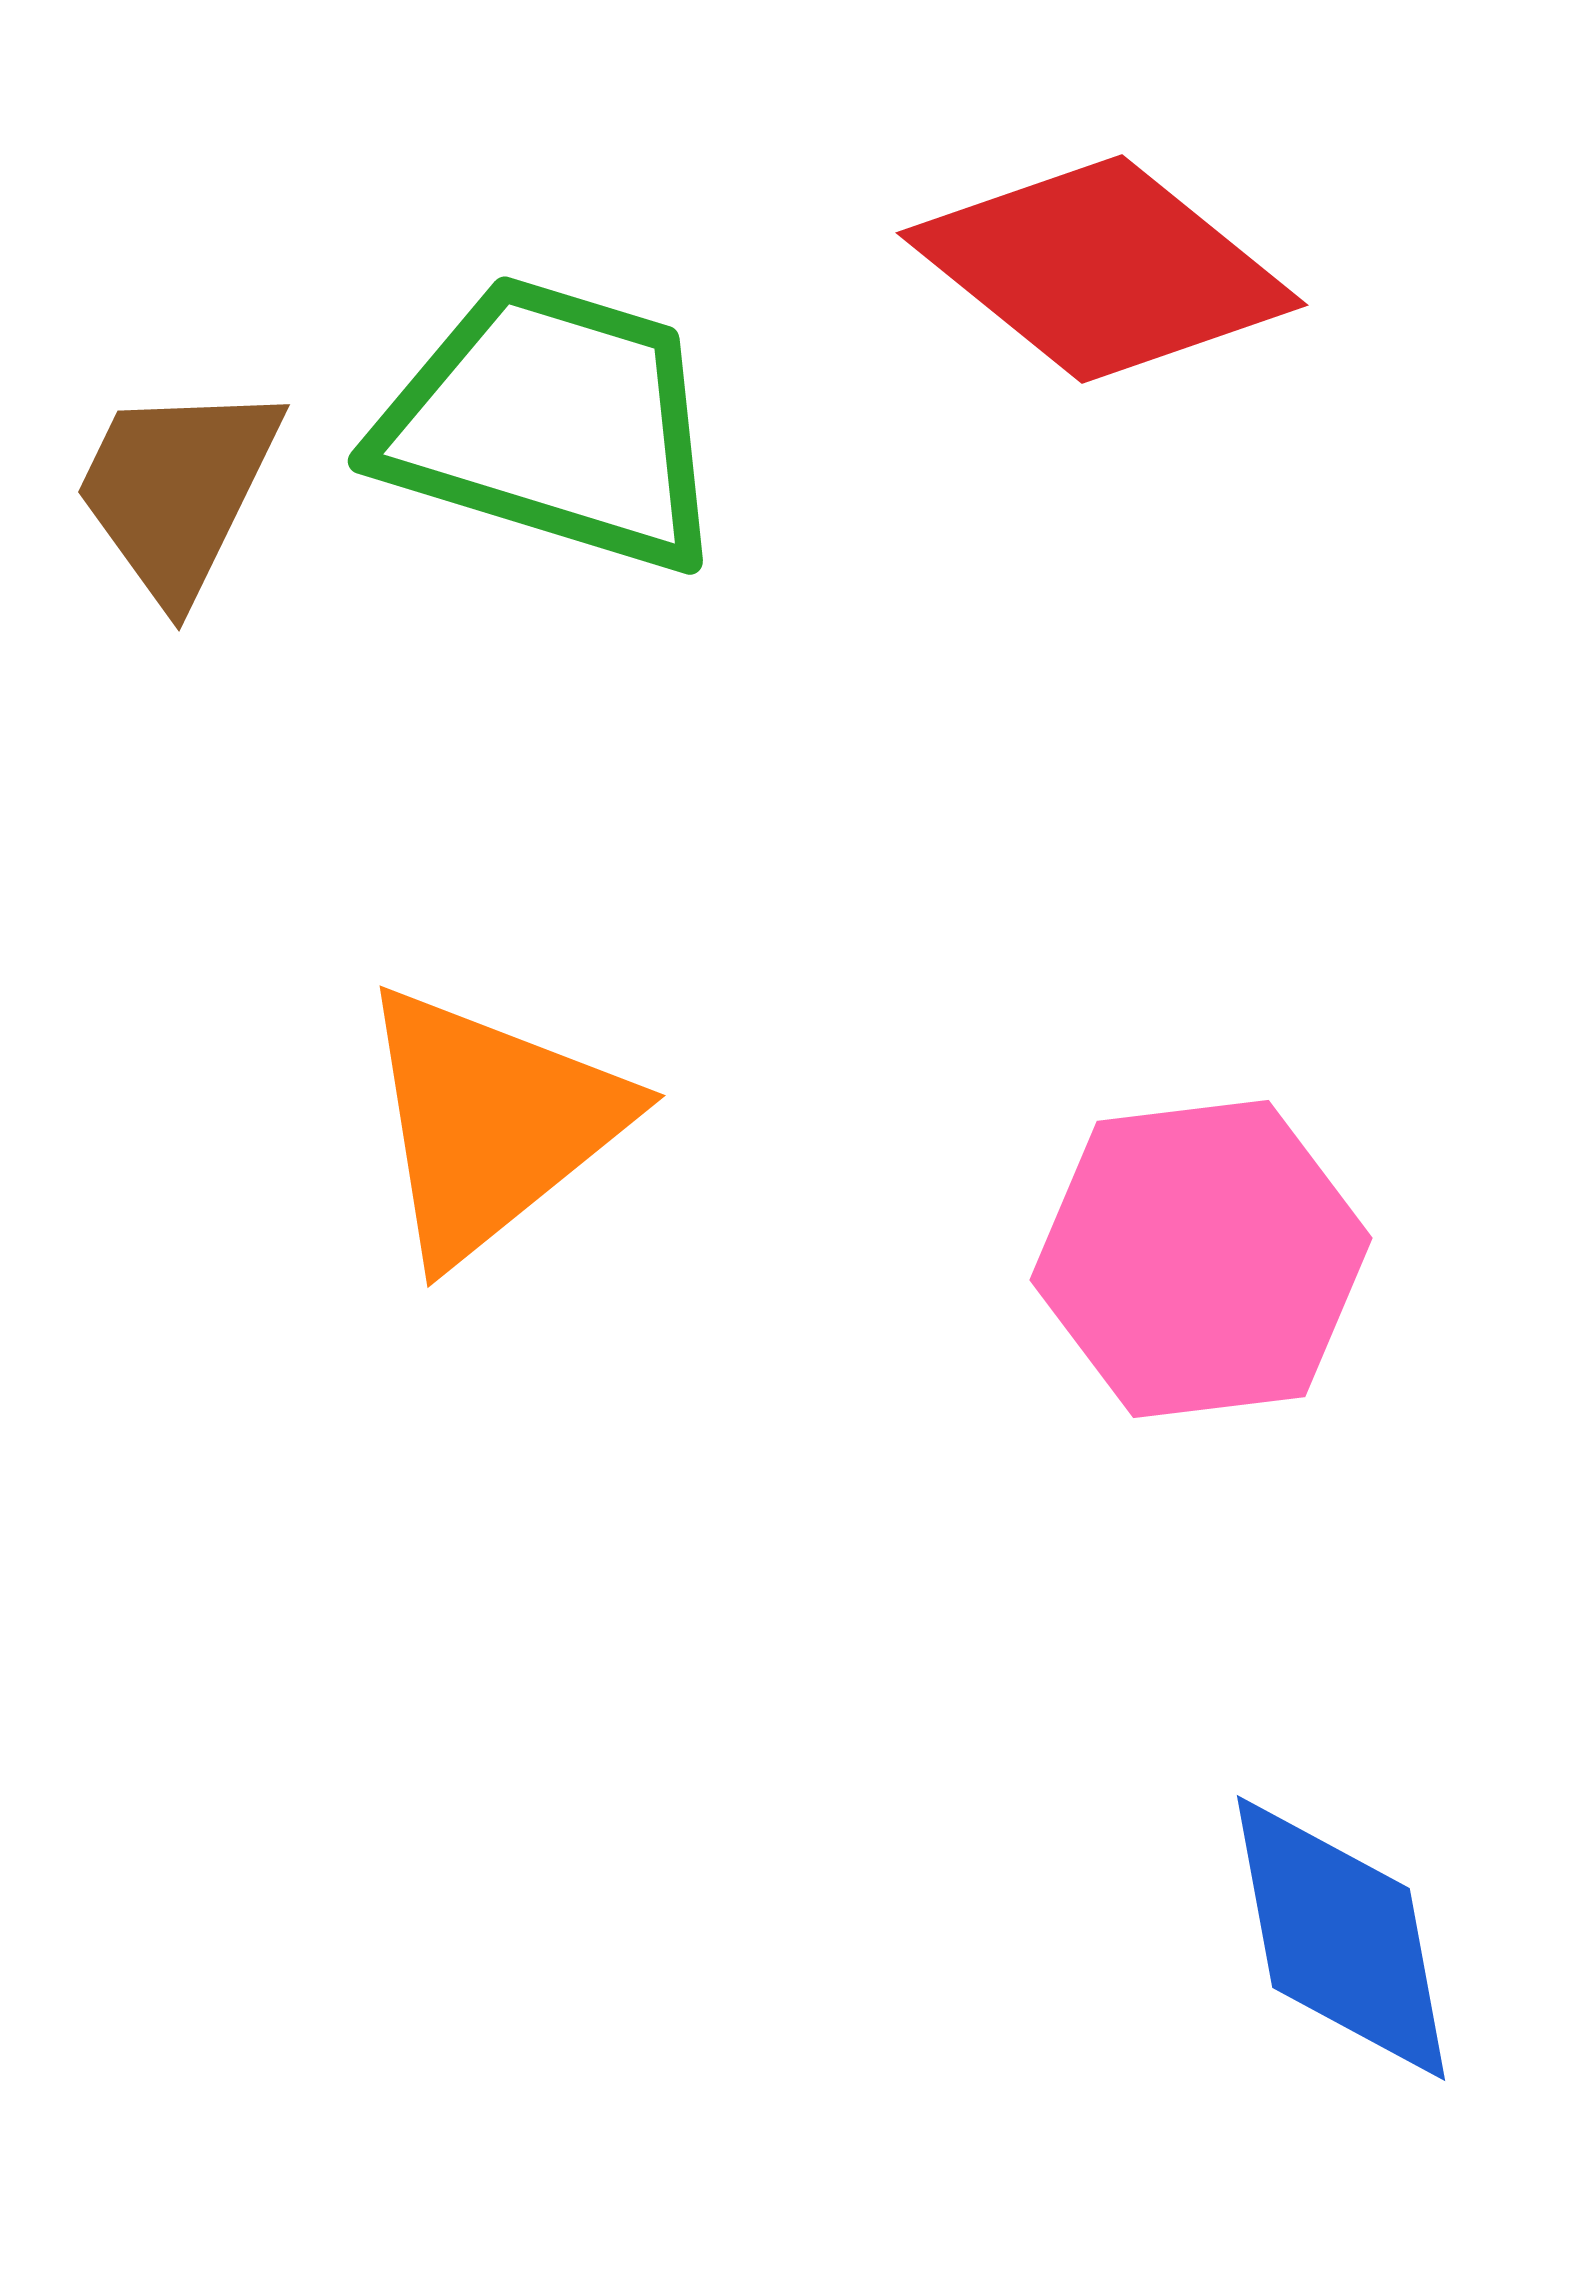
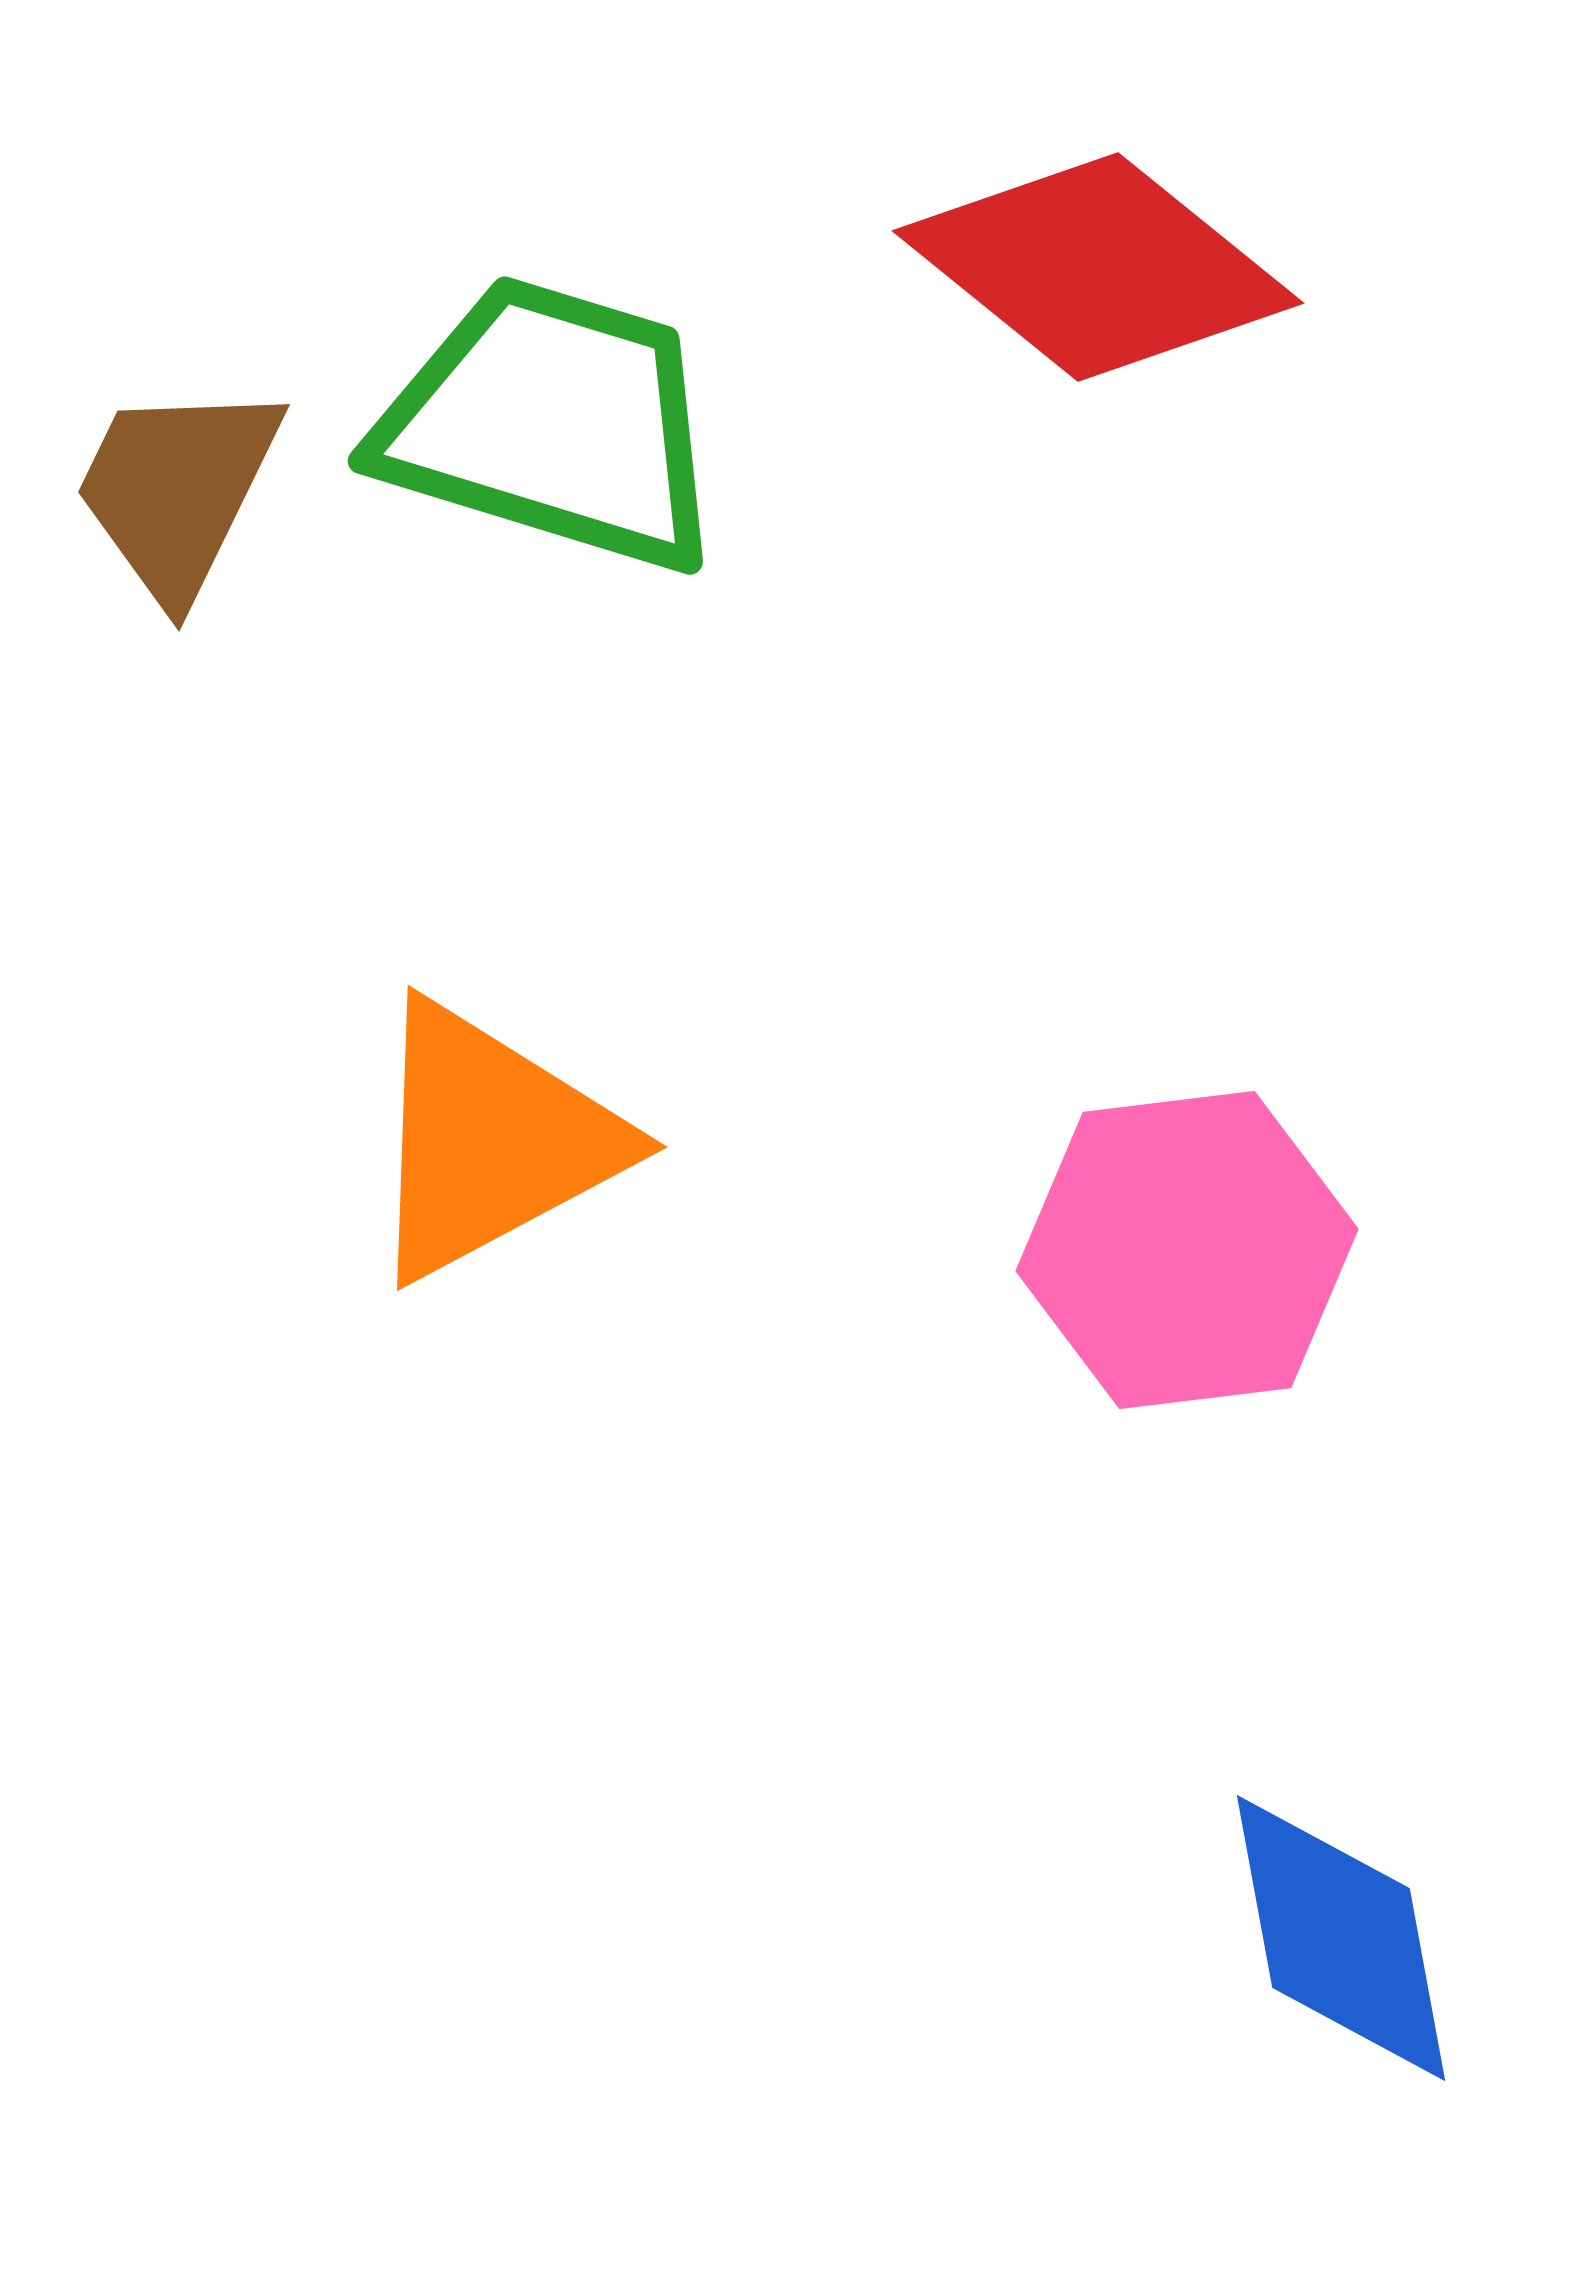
red diamond: moved 4 px left, 2 px up
orange triangle: moved 18 px down; rotated 11 degrees clockwise
pink hexagon: moved 14 px left, 9 px up
